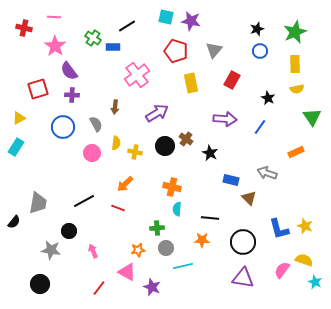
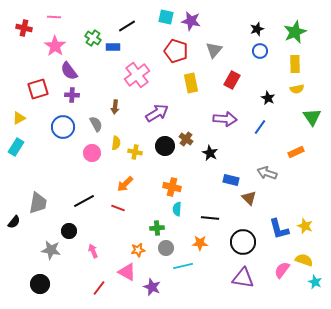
orange star at (202, 240): moved 2 px left, 3 px down
